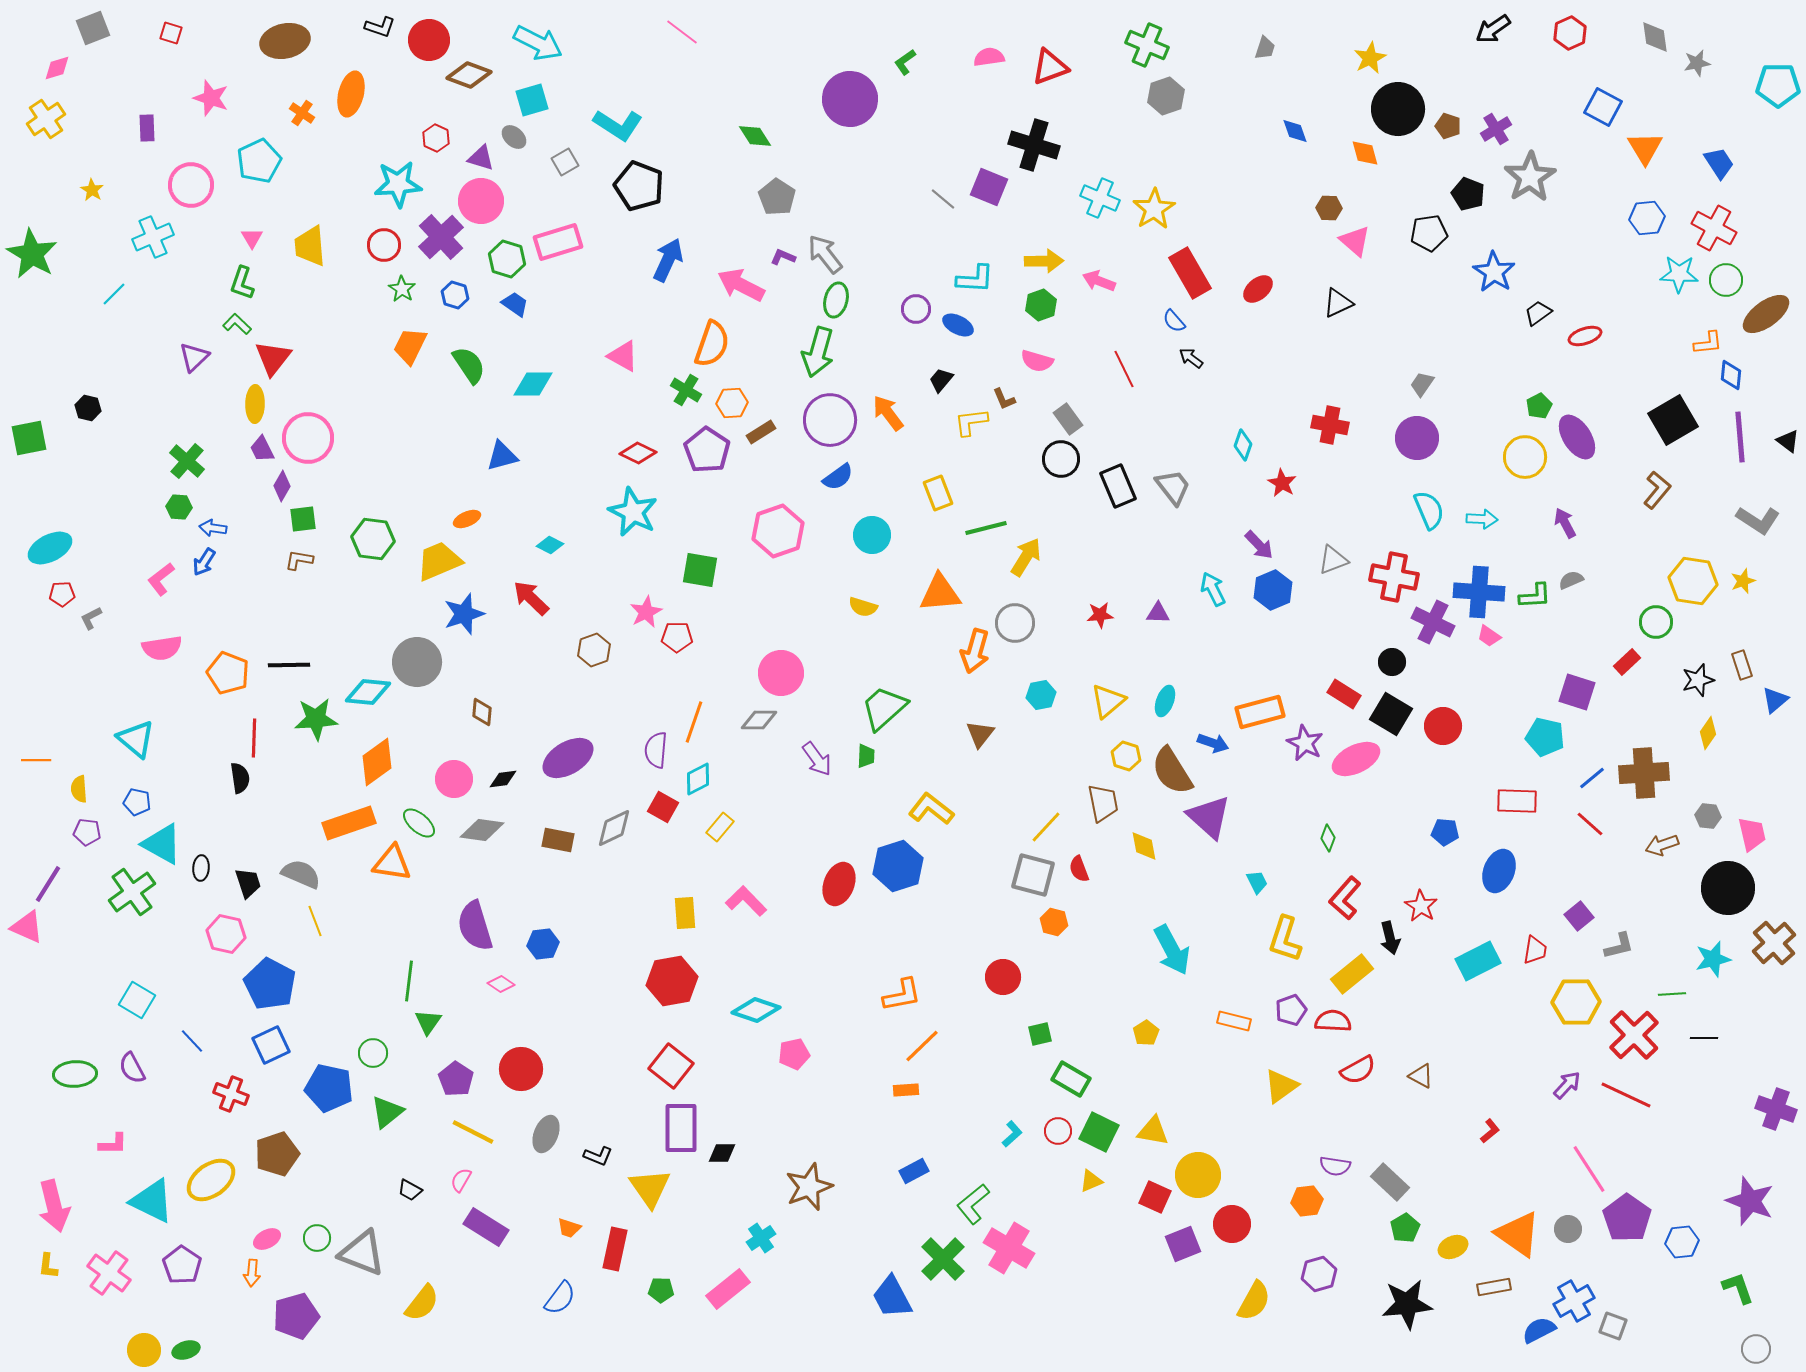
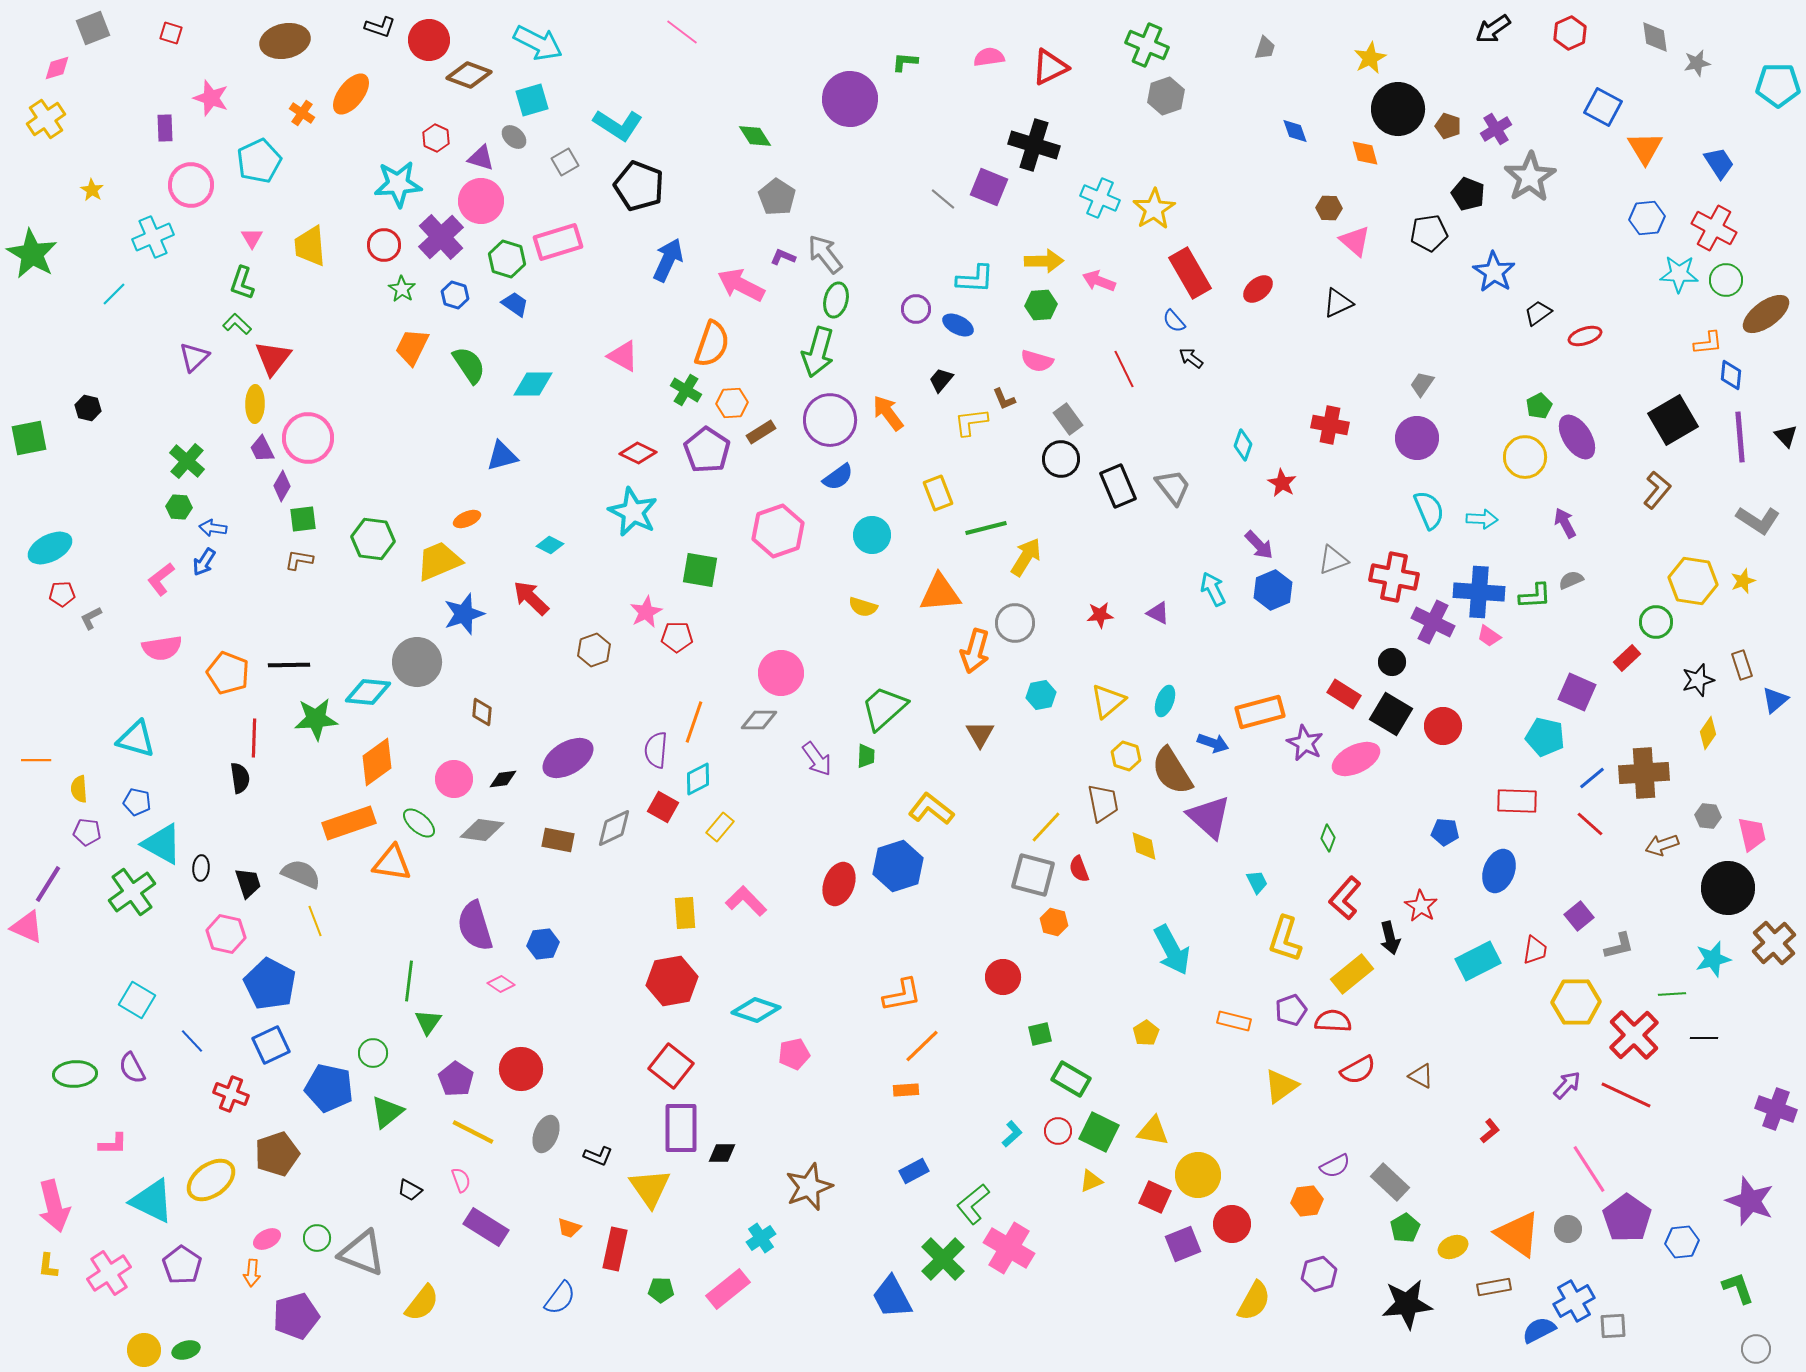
green L-shape at (905, 62): rotated 40 degrees clockwise
red triangle at (1050, 67): rotated 6 degrees counterclockwise
orange ellipse at (351, 94): rotated 24 degrees clockwise
purple rectangle at (147, 128): moved 18 px right
green hexagon at (1041, 305): rotated 16 degrees clockwise
orange trapezoid at (410, 346): moved 2 px right, 1 px down
black triangle at (1788, 441): moved 2 px left, 5 px up; rotated 10 degrees clockwise
purple triangle at (1158, 613): rotated 25 degrees clockwise
red rectangle at (1627, 662): moved 4 px up
purple square at (1577, 692): rotated 6 degrees clockwise
brown triangle at (980, 734): rotated 8 degrees counterclockwise
cyan triangle at (136, 739): rotated 24 degrees counterclockwise
purple semicircle at (1335, 1166): rotated 36 degrees counterclockwise
pink semicircle at (461, 1180): rotated 130 degrees clockwise
pink cross at (109, 1273): rotated 21 degrees clockwise
gray square at (1613, 1326): rotated 24 degrees counterclockwise
